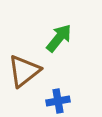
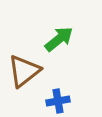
green arrow: moved 1 px down; rotated 12 degrees clockwise
